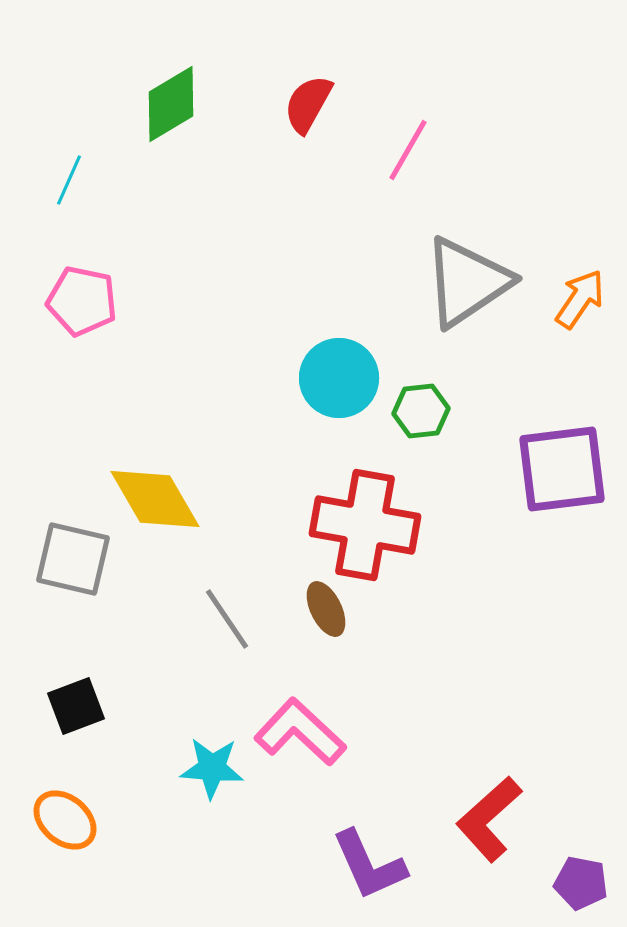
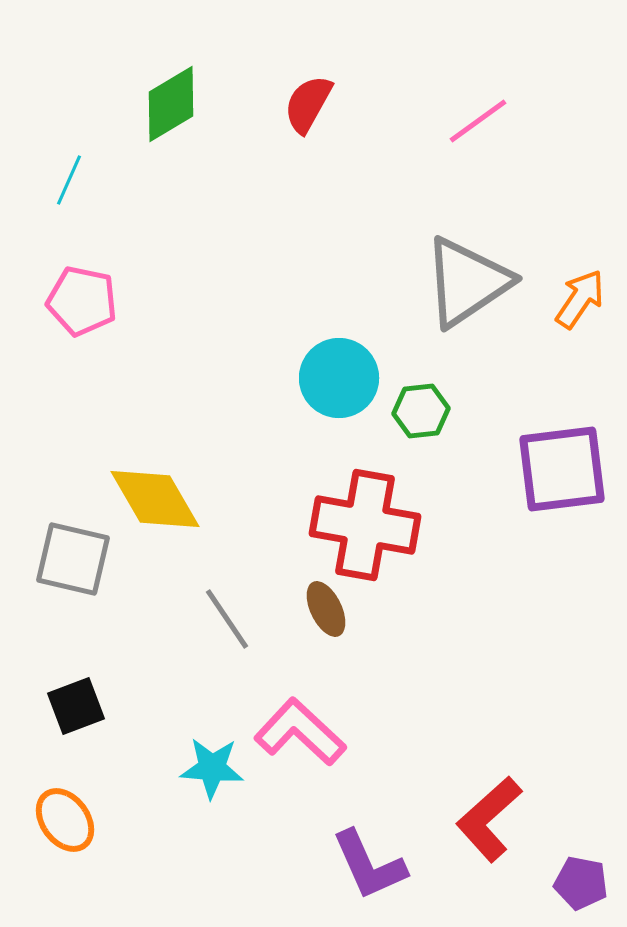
pink line: moved 70 px right, 29 px up; rotated 24 degrees clockwise
orange ellipse: rotated 14 degrees clockwise
